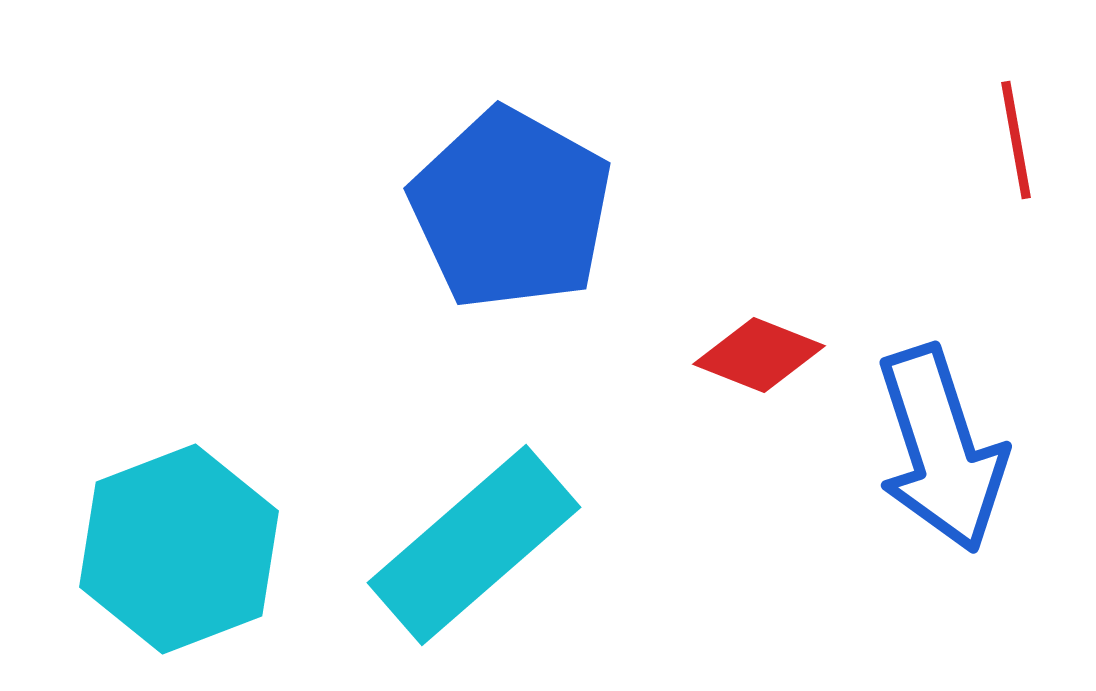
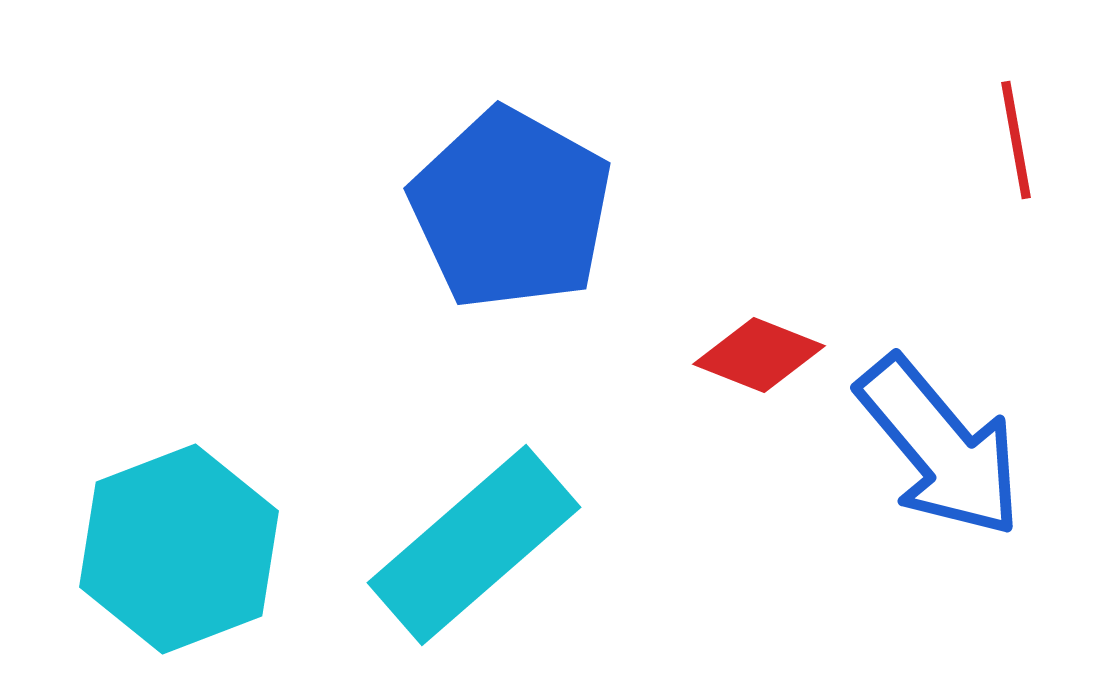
blue arrow: moved 1 px left, 2 px up; rotated 22 degrees counterclockwise
